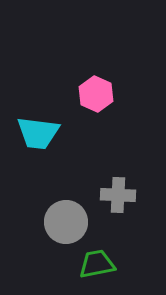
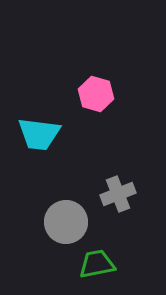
pink hexagon: rotated 8 degrees counterclockwise
cyan trapezoid: moved 1 px right, 1 px down
gray cross: moved 1 px up; rotated 24 degrees counterclockwise
